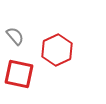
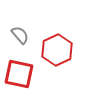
gray semicircle: moved 5 px right, 1 px up
